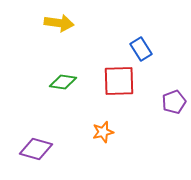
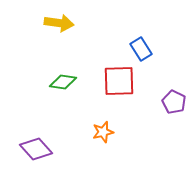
purple pentagon: rotated 25 degrees counterclockwise
purple diamond: rotated 32 degrees clockwise
